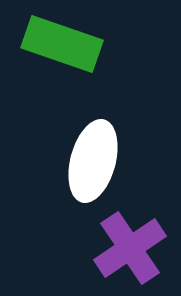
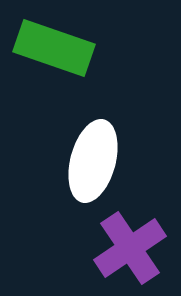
green rectangle: moved 8 px left, 4 px down
